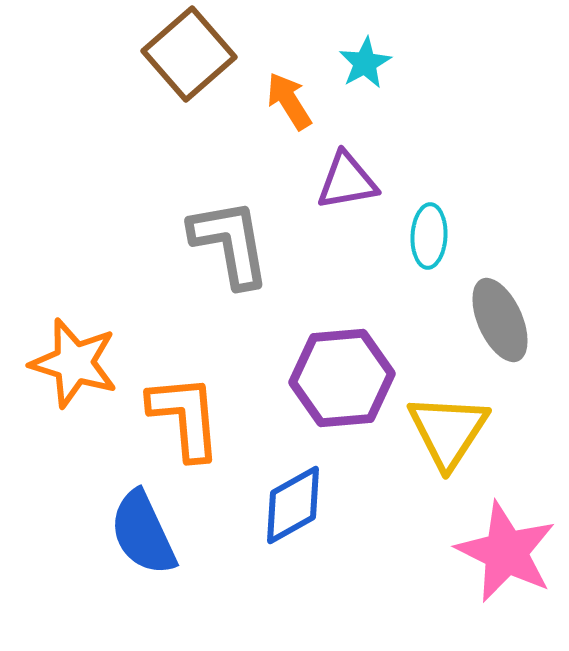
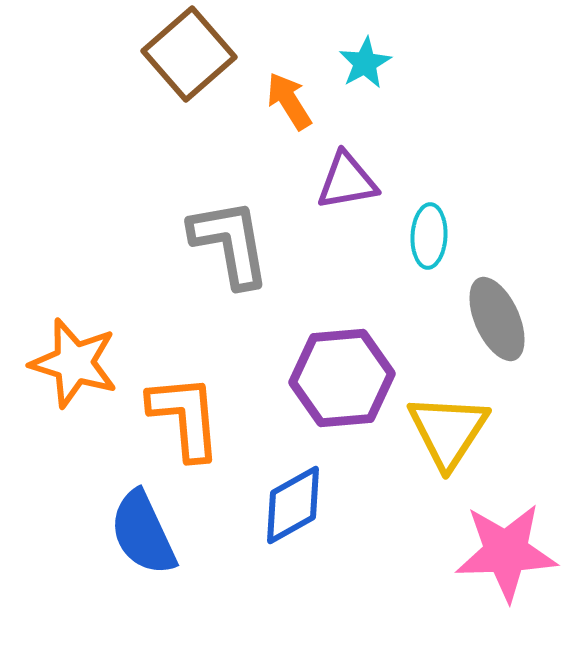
gray ellipse: moved 3 px left, 1 px up
pink star: rotated 28 degrees counterclockwise
